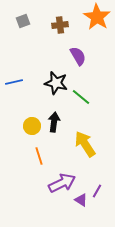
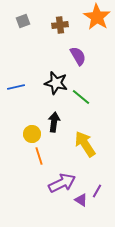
blue line: moved 2 px right, 5 px down
yellow circle: moved 8 px down
